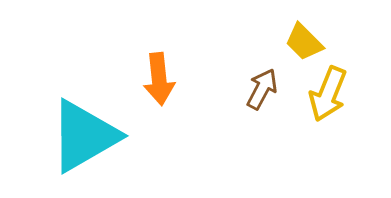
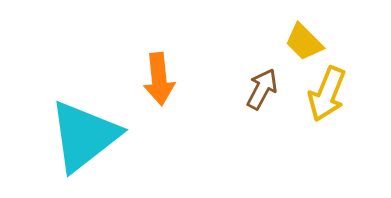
yellow arrow: moved 1 px left
cyan triangle: rotated 8 degrees counterclockwise
